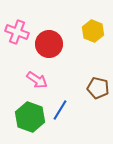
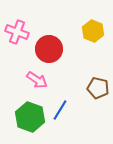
red circle: moved 5 px down
